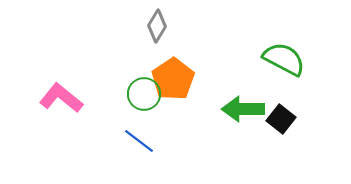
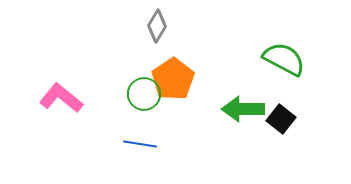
blue line: moved 1 px right, 3 px down; rotated 28 degrees counterclockwise
